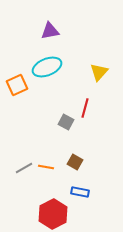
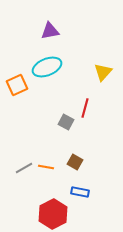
yellow triangle: moved 4 px right
